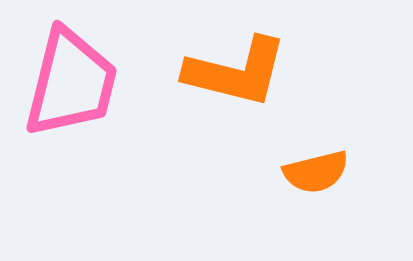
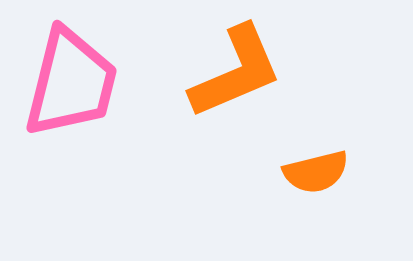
orange L-shape: rotated 37 degrees counterclockwise
